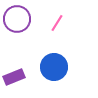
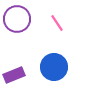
pink line: rotated 66 degrees counterclockwise
purple rectangle: moved 2 px up
